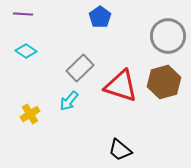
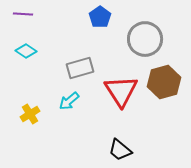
gray circle: moved 23 px left, 3 px down
gray rectangle: rotated 28 degrees clockwise
red triangle: moved 5 px down; rotated 39 degrees clockwise
cyan arrow: rotated 10 degrees clockwise
